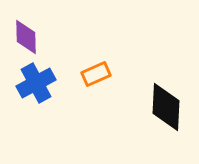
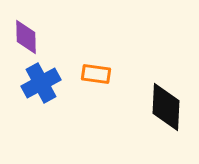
orange rectangle: rotated 32 degrees clockwise
blue cross: moved 5 px right
